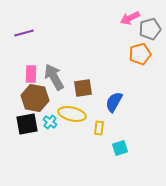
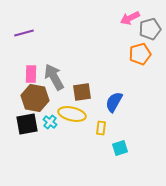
brown square: moved 1 px left, 4 px down
yellow rectangle: moved 2 px right
